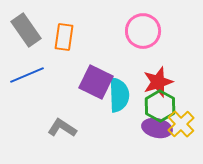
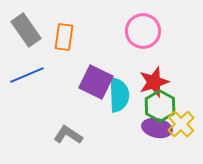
red star: moved 4 px left
gray L-shape: moved 6 px right, 7 px down
